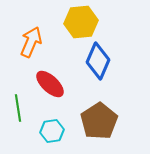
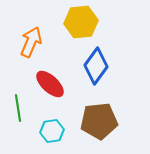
blue diamond: moved 2 px left, 5 px down; rotated 12 degrees clockwise
brown pentagon: rotated 27 degrees clockwise
